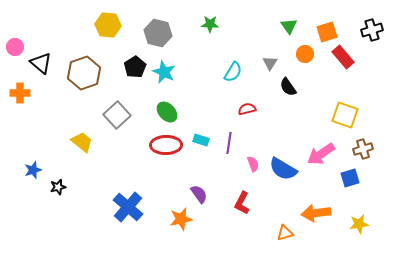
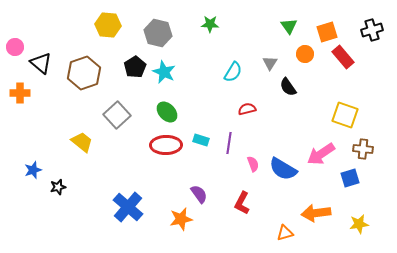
brown cross: rotated 24 degrees clockwise
